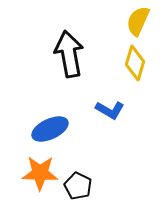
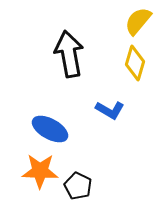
yellow semicircle: rotated 16 degrees clockwise
blue ellipse: rotated 54 degrees clockwise
orange star: moved 2 px up
